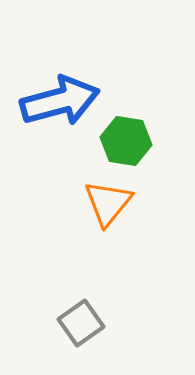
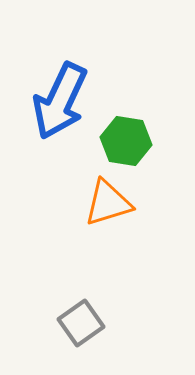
blue arrow: rotated 130 degrees clockwise
orange triangle: rotated 34 degrees clockwise
